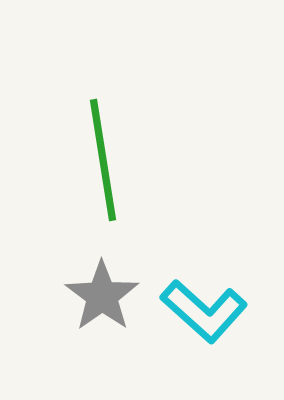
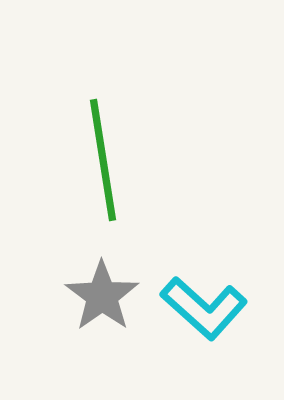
cyan L-shape: moved 3 px up
